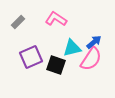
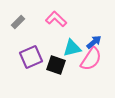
pink L-shape: rotated 10 degrees clockwise
